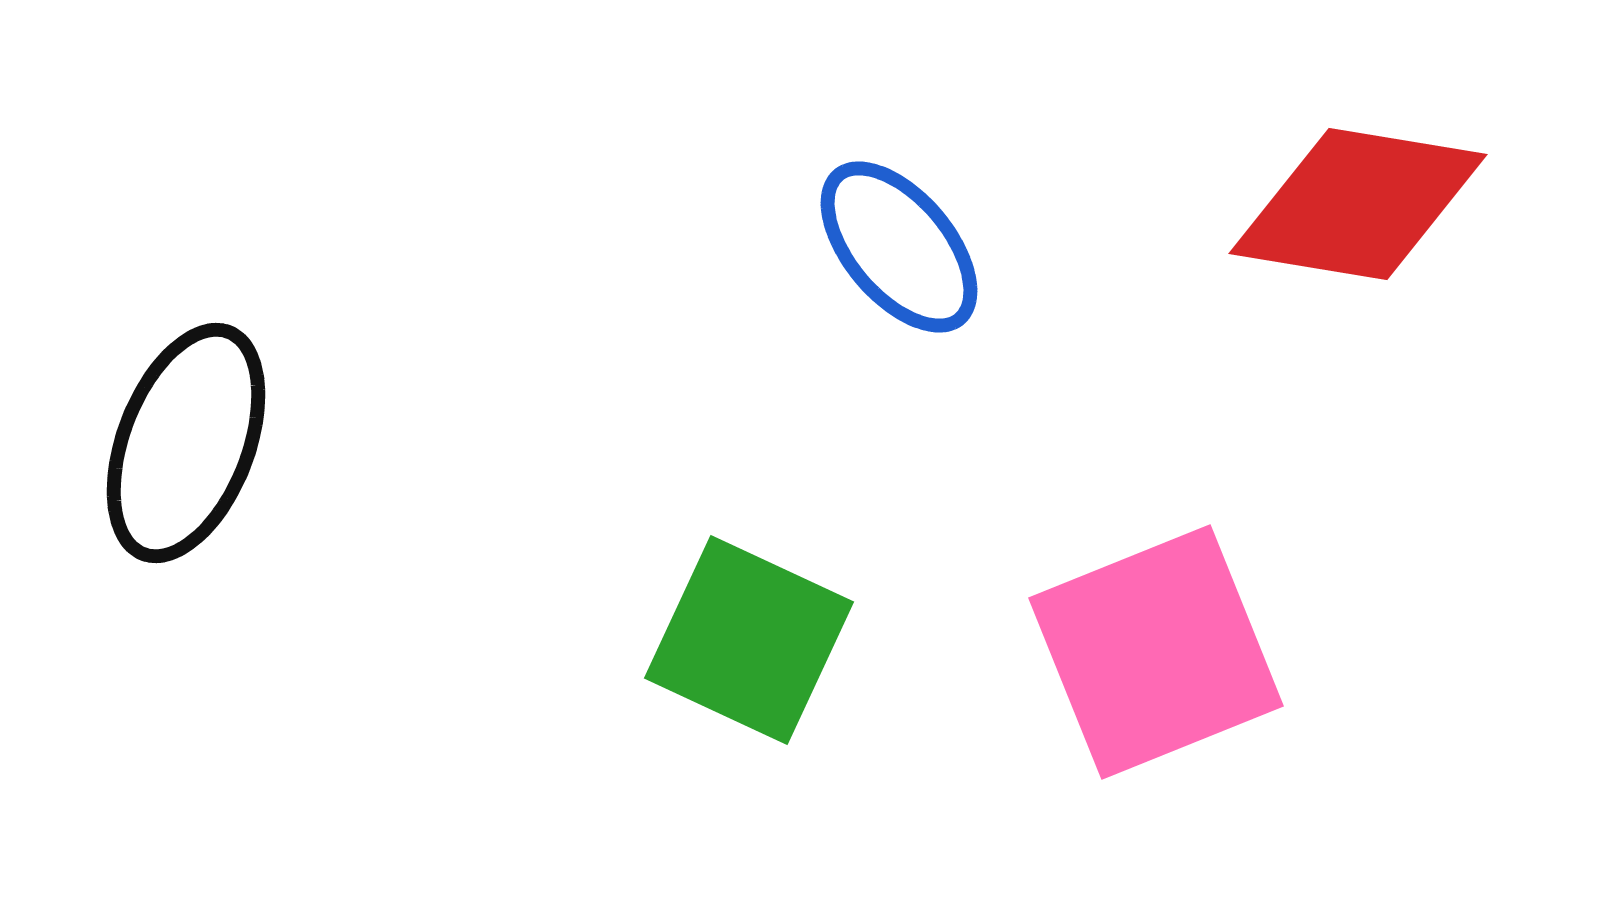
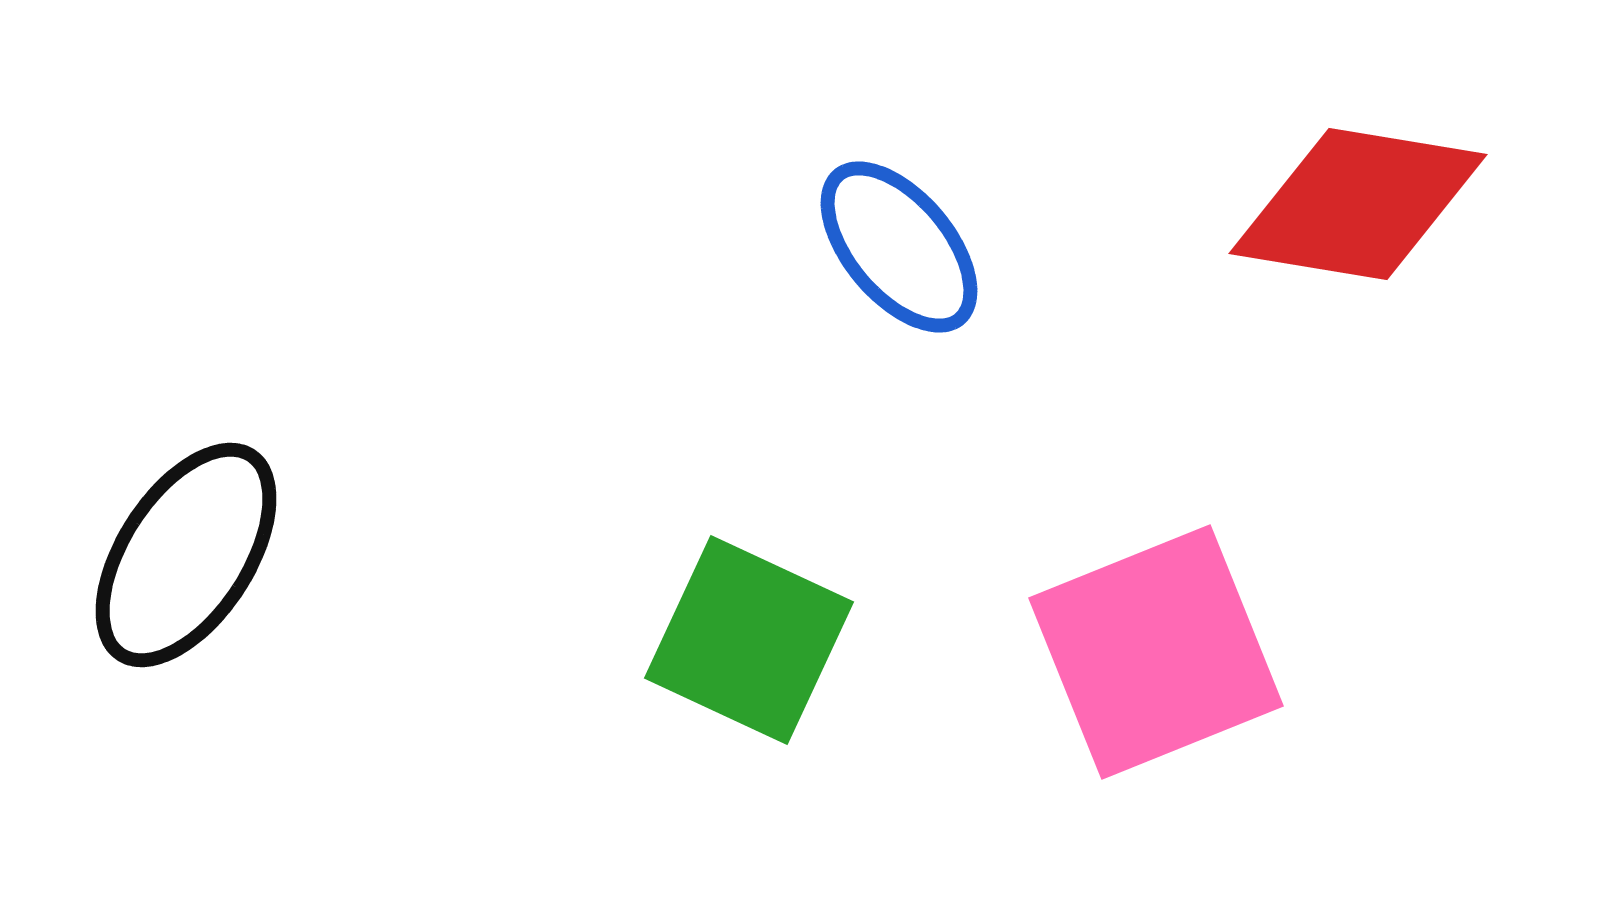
black ellipse: moved 112 px down; rotated 12 degrees clockwise
